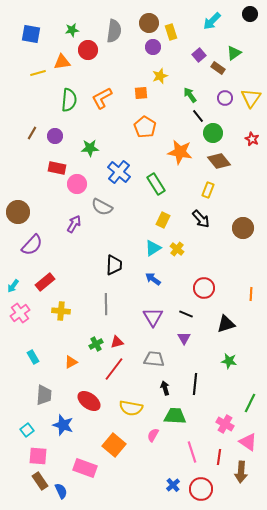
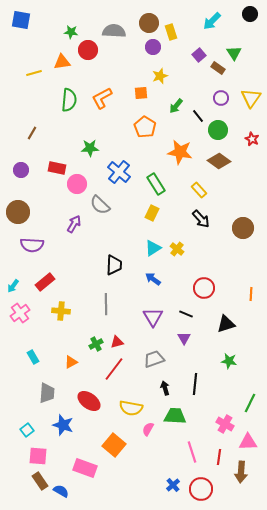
green star at (72, 30): moved 1 px left, 2 px down; rotated 16 degrees clockwise
gray semicircle at (114, 31): rotated 95 degrees counterclockwise
blue square at (31, 34): moved 10 px left, 14 px up
green triangle at (234, 53): rotated 28 degrees counterclockwise
yellow line at (38, 73): moved 4 px left
green arrow at (190, 95): moved 14 px left, 11 px down; rotated 105 degrees counterclockwise
purple circle at (225, 98): moved 4 px left
green circle at (213, 133): moved 5 px right, 3 px up
purple circle at (55, 136): moved 34 px left, 34 px down
brown diamond at (219, 161): rotated 15 degrees counterclockwise
yellow rectangle at (208, 190): moved 9 px left; rotated 63 degrees counterclockwise
gray semicircle at (102, 207): moved 2 px left, 2 px up; rotated 15 degrees clockwise
yellow rectangle at (163, 220): moved 11 px left, 7 px up
purple semicircle at (32, 245): rotated 50 degrees clockwise
gray trapezoid at (154, 359): rotated 25 degrees counterclockwise
gray trapezoid at (44, 395): moved 3 px right, 2 px up
pink semicircle at (153, 435): moved 5 px left, 6 px up
pink triangle at (248, 442): rotated 36 degrees counterclockwise
blue semicircle at (61, 491): rotated 35 degrees counterclockwise
